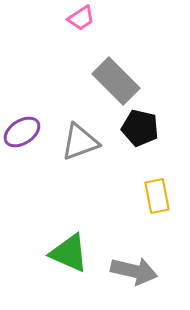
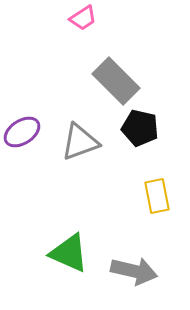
pink trapezoid: moved 2 px right
